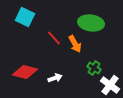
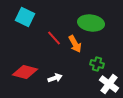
green cross: moved 3 px right, 4 px up; rotated 16 degrees counterclockwise
white cross: moved 1 px left, 1 px up
